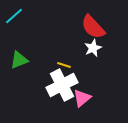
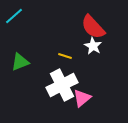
white star: moved 2 px up; rotated 18 degrees counterclockwise
green triangle: moved 1 px right, 2 px down
yellow line: moved 1 px right, 9 px up
